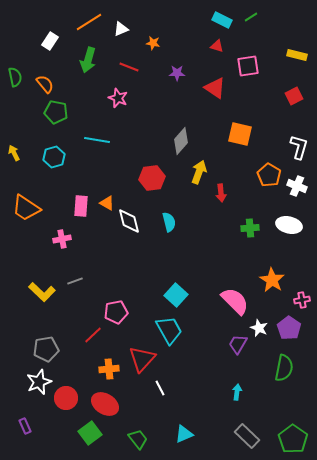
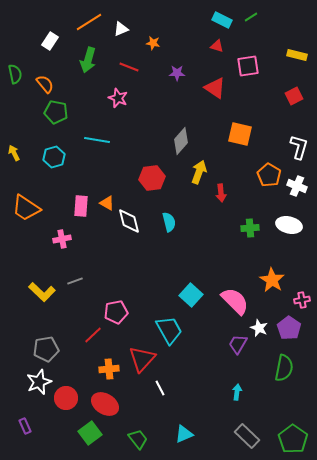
green semicircle at (15, 77): moved 3 px up
cyan square at (176, 295): moved 15 px right
